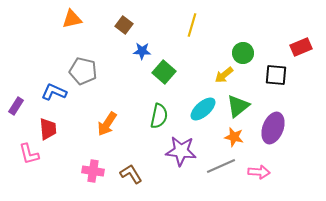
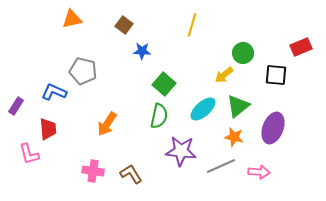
green square: moved 12 px down
